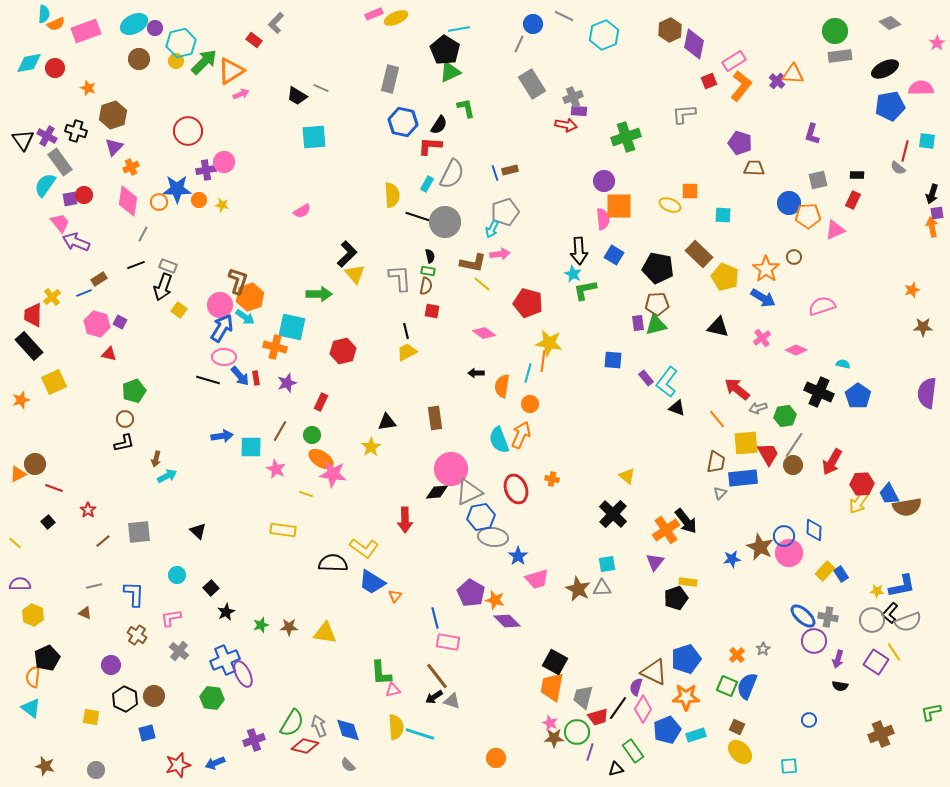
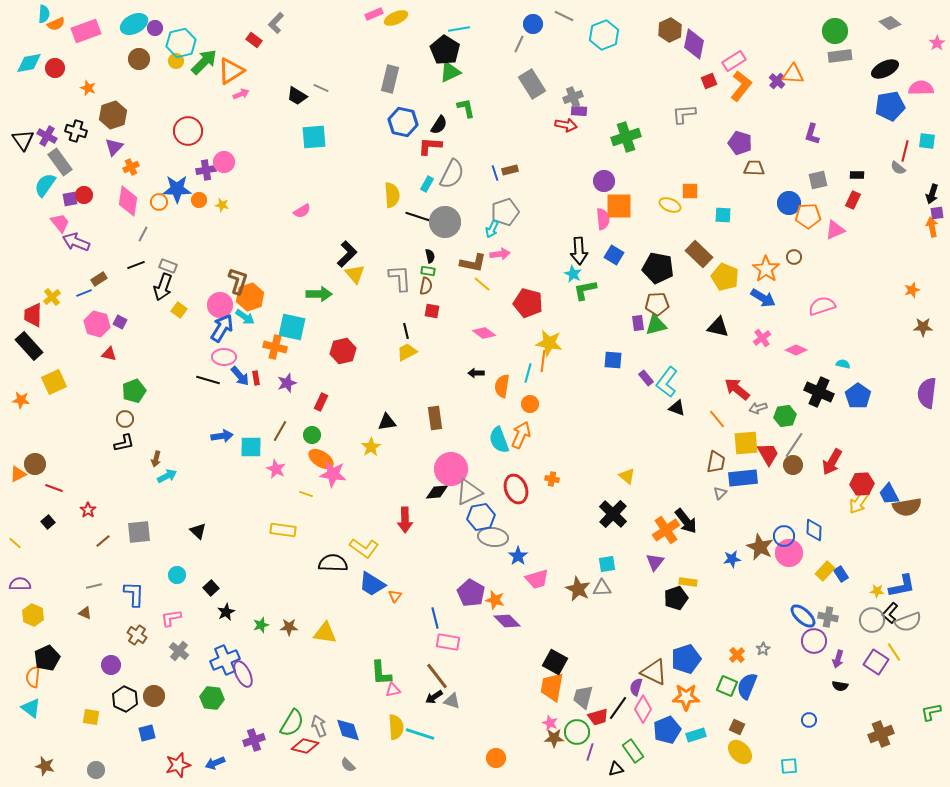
orange star at (21, 400): rotated 24 degrees clockwise
blue trapezoid at (372, 582): moved 2 px down
